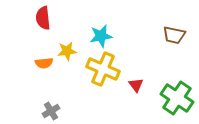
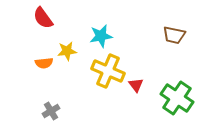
red semicircle: rotated 30 degrees counterclockwise
yellow cross: moved 5 px right, 2 px down
